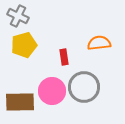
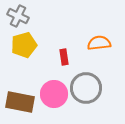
gray circle: moved 2 px right, 1 px down
pink circle: moved 2 px right, 3 px down
brown rectangle: rotated 12 degrees clockwise
